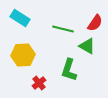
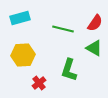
cyan rectangle: rotated 48 degrees counterclockwise
green triangle: moved 7 px right, 2 px down
